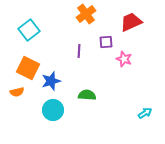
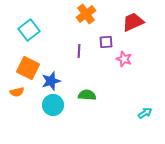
red trapezoid: moved 2 px right
cyan circle: moved 5 px up
